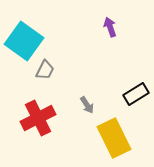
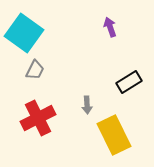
cyan square: moved 8 px up
gray trapezoid: moved 10 px left
black rectangle: moved 7 px left, 12 px up
gray arrow: rotated 30 degrees clockwise
yellow rectangle: moved 3 px up
